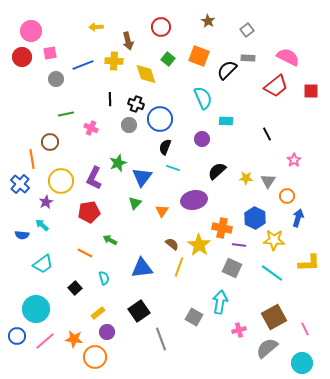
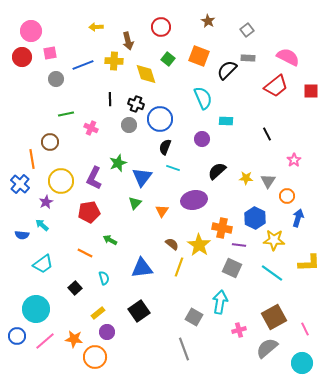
gray line at (161, 339): moved 23 px right, 10 px down
